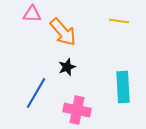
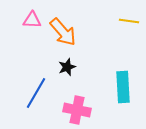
pink triangle: moved 6 px down
yellow line: moved 10 px right
